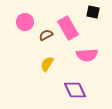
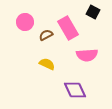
black square: rotated 16 degrees clockwise
yellow semicircle: rotated 84 degrees clockwise
